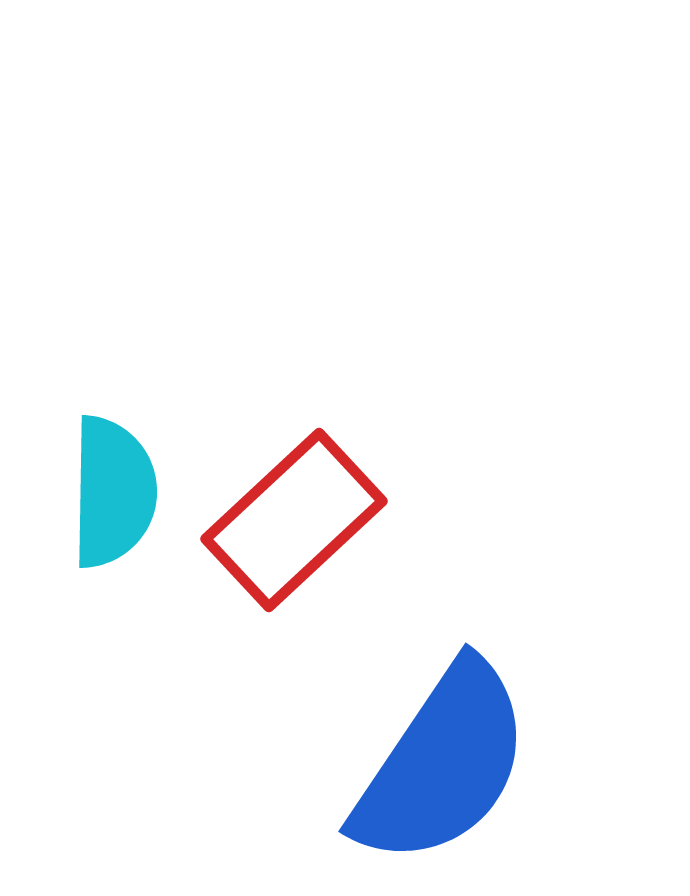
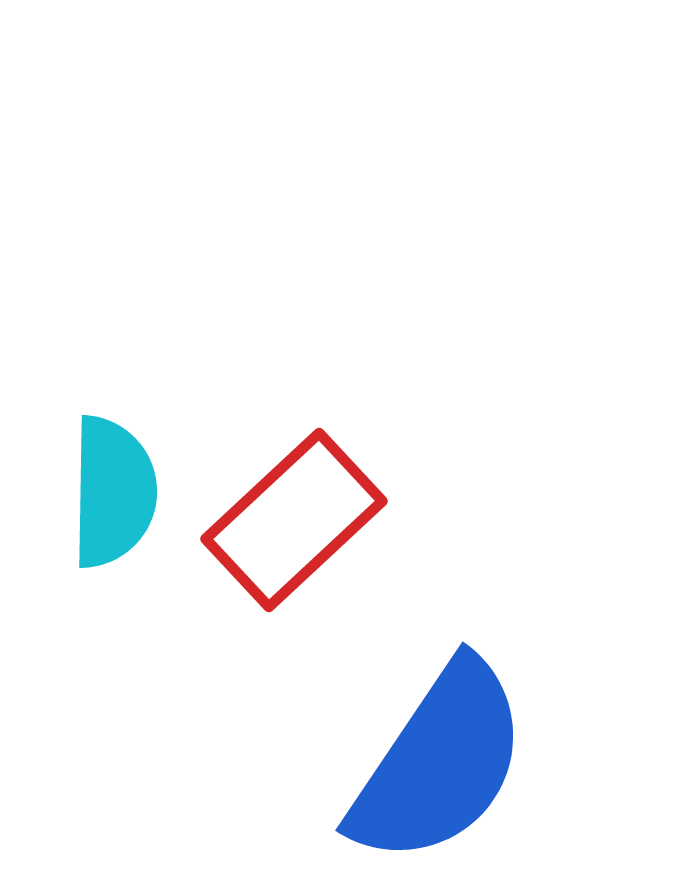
blue semicircle: moved 3 px left, 1 px up
